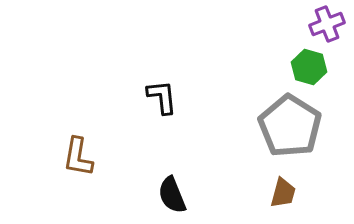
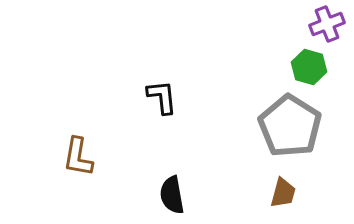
black semicircle: rotated 12 degrees clockwise
